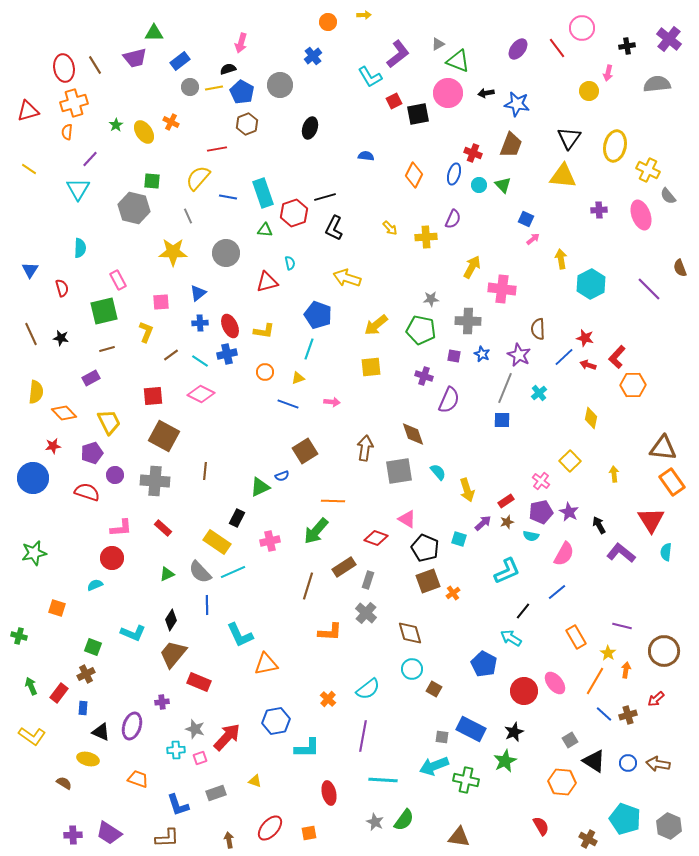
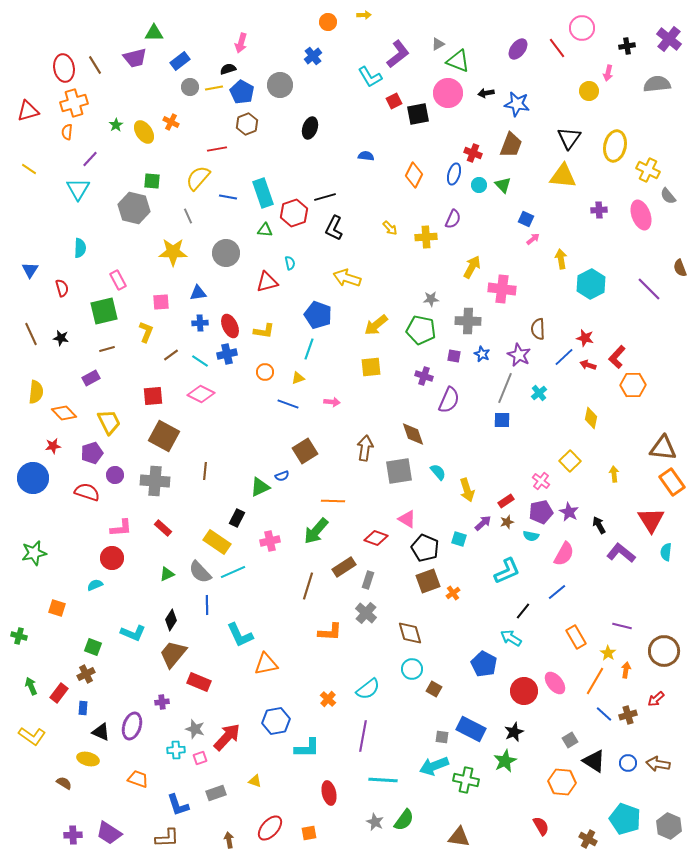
blue triangle at (198, 293): rotated 30 degrees clockwise
